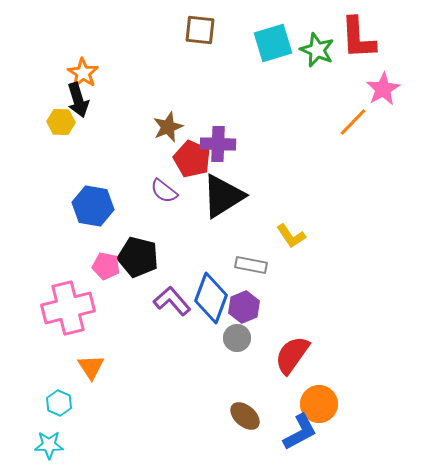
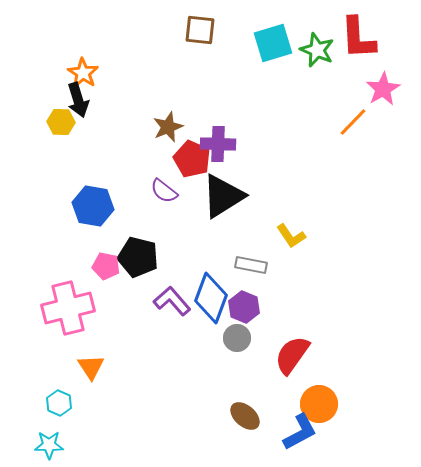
purple hexagon: rotated 16 degrees counterclockwise
